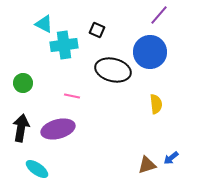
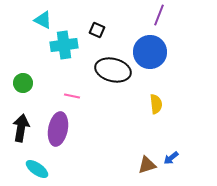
purple line: rotated 20 degrees counterclockwise
cyan triangle: moved 1 px left, 4 px up
purple ellipse: rotated 64 degrees counterclockwise
